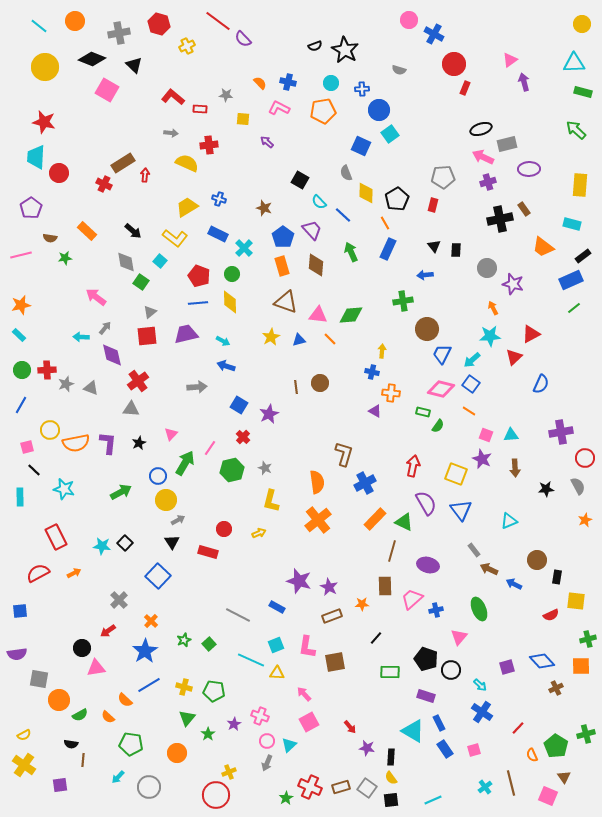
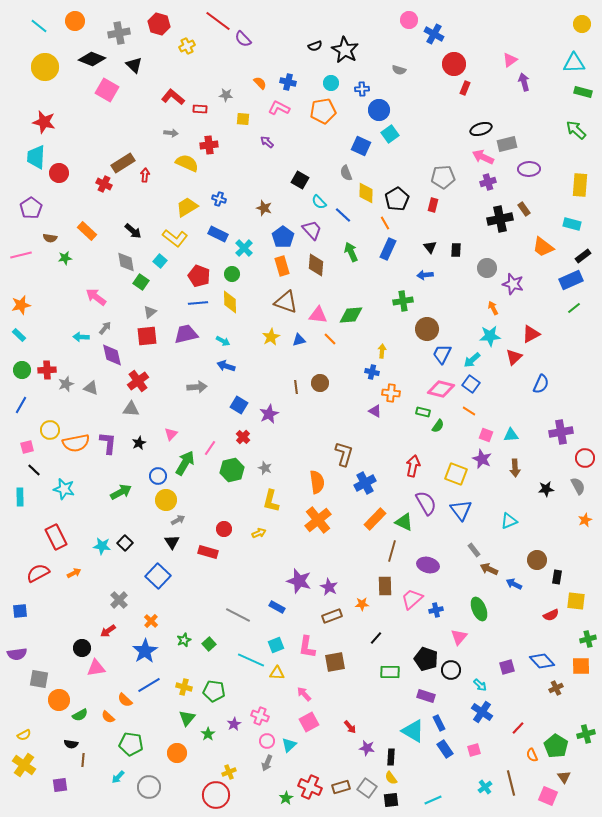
black triangle at (434, 246): moved 4 px left, 1 px down
